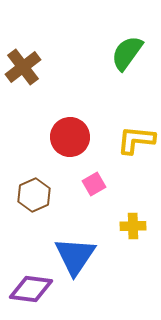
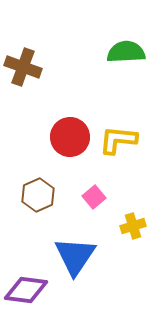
green semicircle: moved 1 px left, 1 px up; rotated 51 degrees clockwise
brown cross: rotated 33 degrees counterclockwise
yellow L-shape: moved 18 px left
pink square: moved 13 px down; rotated 10 degrees counterclockwise
brown hexagon: moved 4 px right
yellow cross: rotated 15 degrees counterclockwise
purple diamond: moved 5 px left, 1 px down
